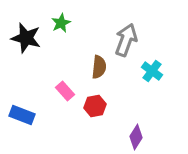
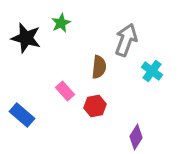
blue rectangle: rotated 20 degrees clockwise
